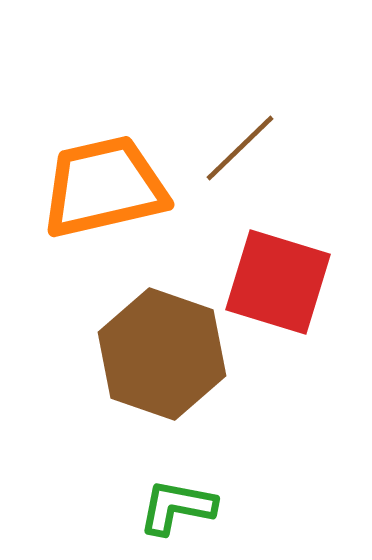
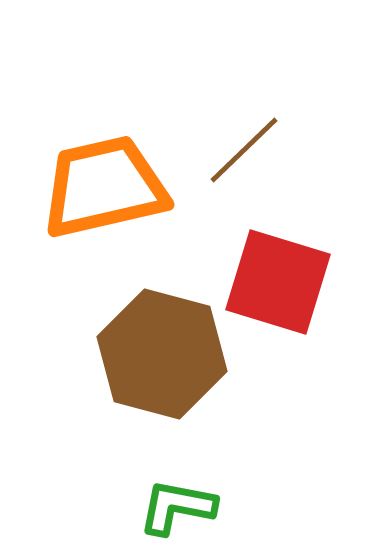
brown line: moved 4 px right, 2 px down
brown hexagon: rotated 4 degrees counterclockwise
